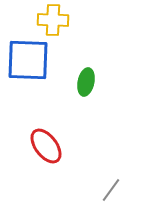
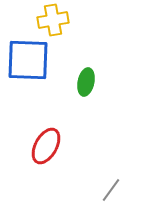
yellow cross: rotated 12 degrees counterclockwise
red ellipse: rotated 66 degrees clockwise
